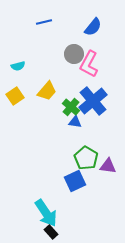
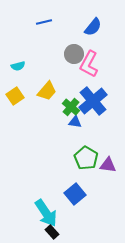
purple triangle: moved 1 px up
blue square: moved 13 px down; rotated 15 degrees counterclockwise
black rectangle: moved 1 px right
